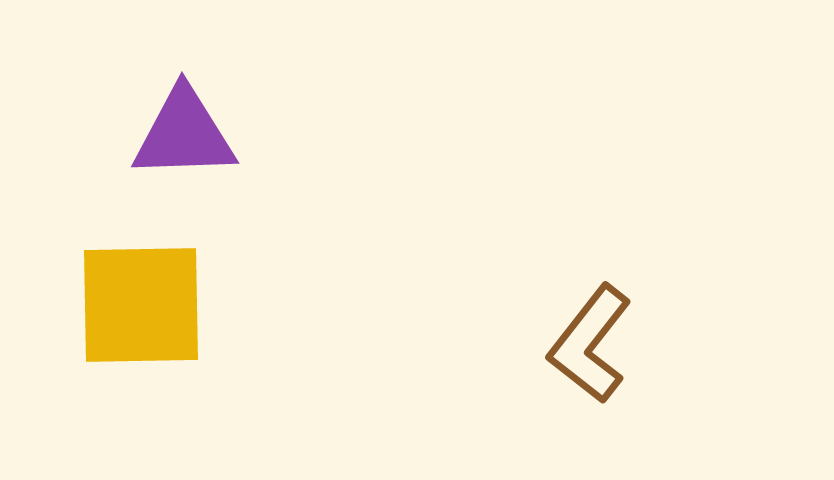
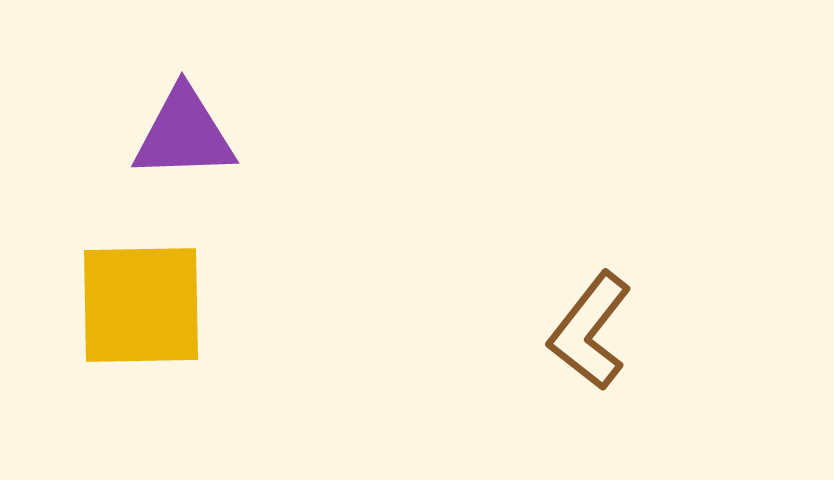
brown L-shape: moved 13 px up
